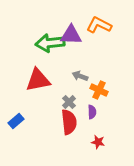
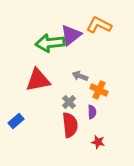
purple triangle: rotated 40 degrees counterclockwise
red semicircle: moved 1 px right, 3 px down
